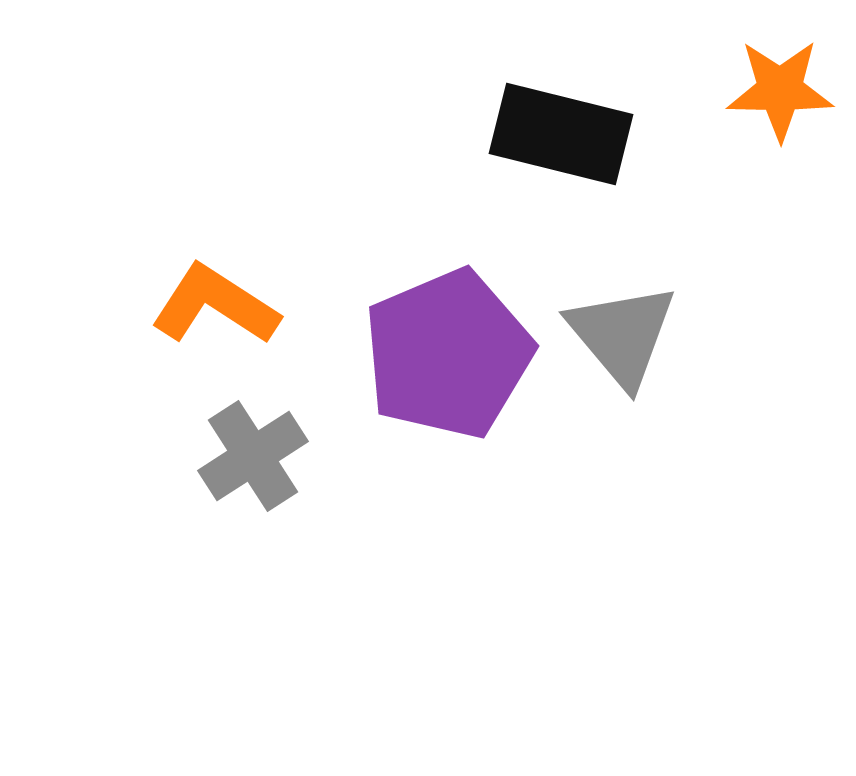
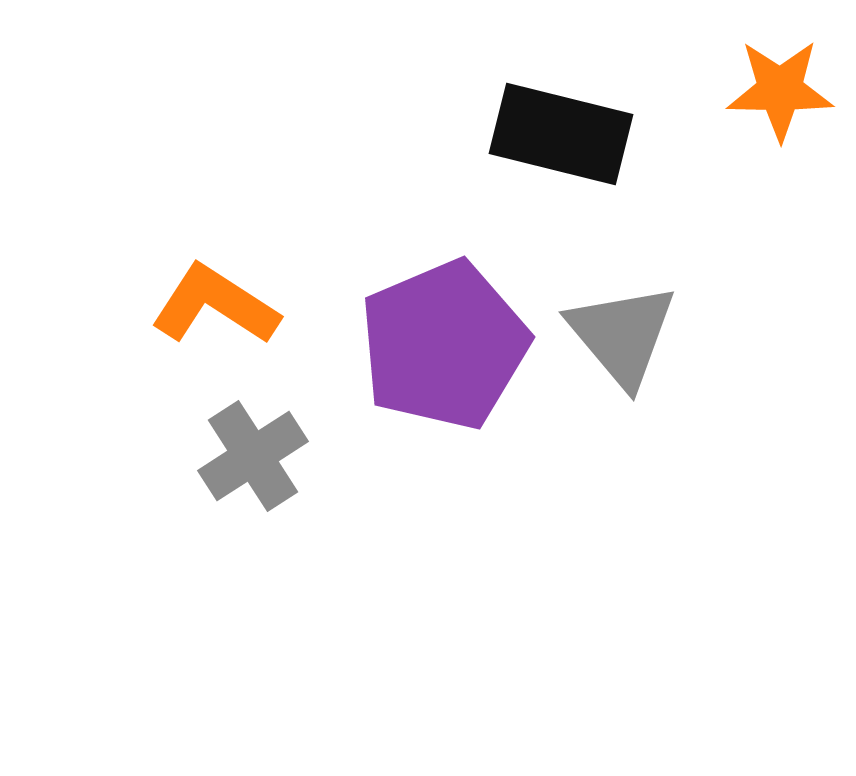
purple pentagon: moved 4 px left, 9 px up
